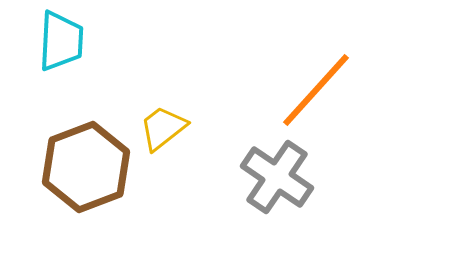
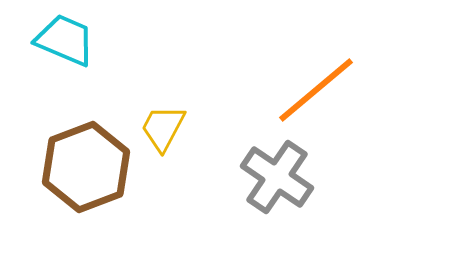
cyan trapezoid: moved 4 px right, 1 px up; rotated 70 degrees counterclockwise
orange line: rotated 8 degrees clockwise
yellow trapezoid: rotated 24 degrees counterclockwise
